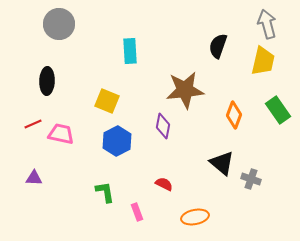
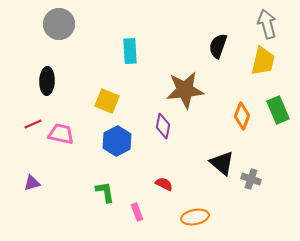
green rectangle: rotated 12 degrees clockwise
orange diamond: moved 8 px right, 1 px down
purple triangle: moved 2 px left, 5 px down; rotated 18 degrees counterclockwise
